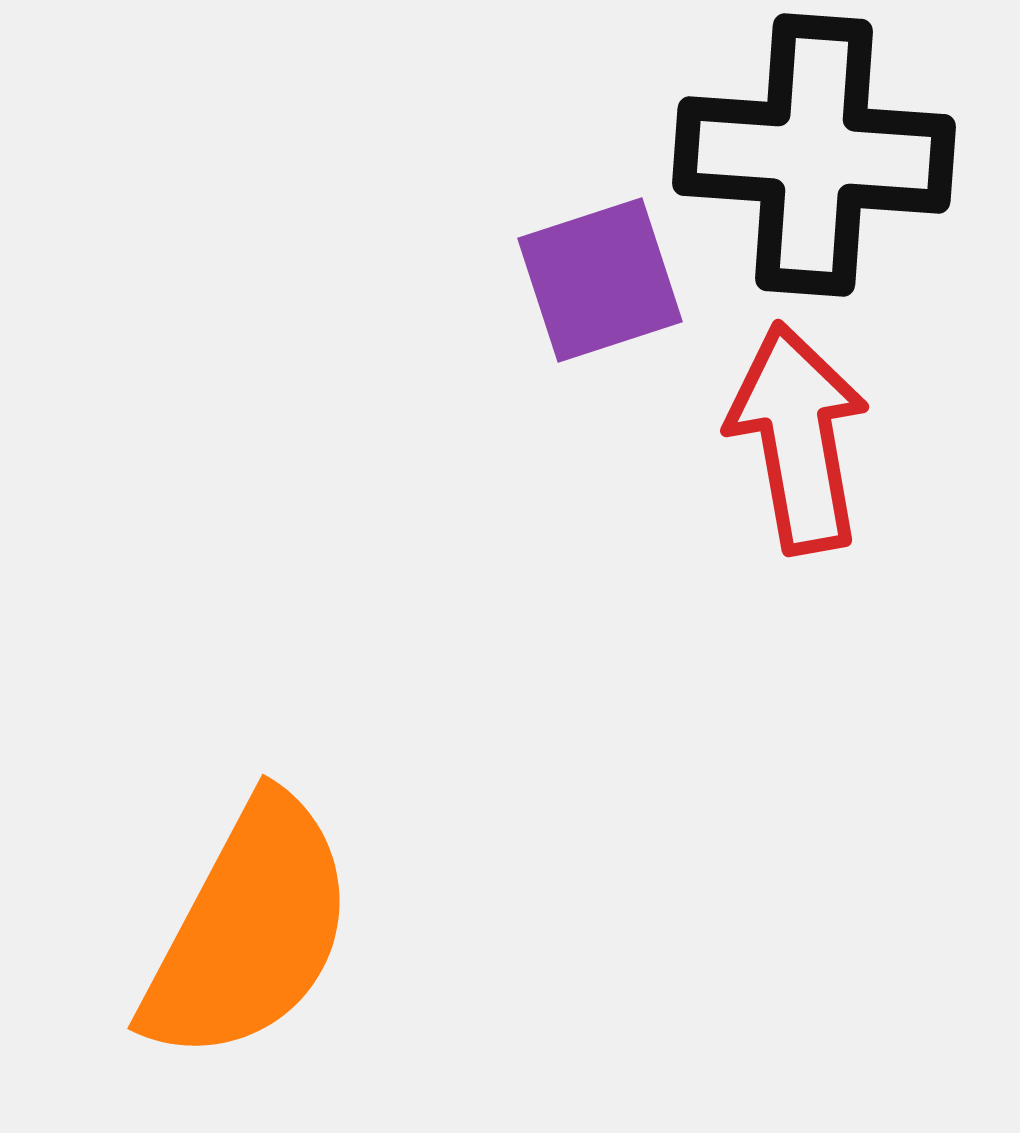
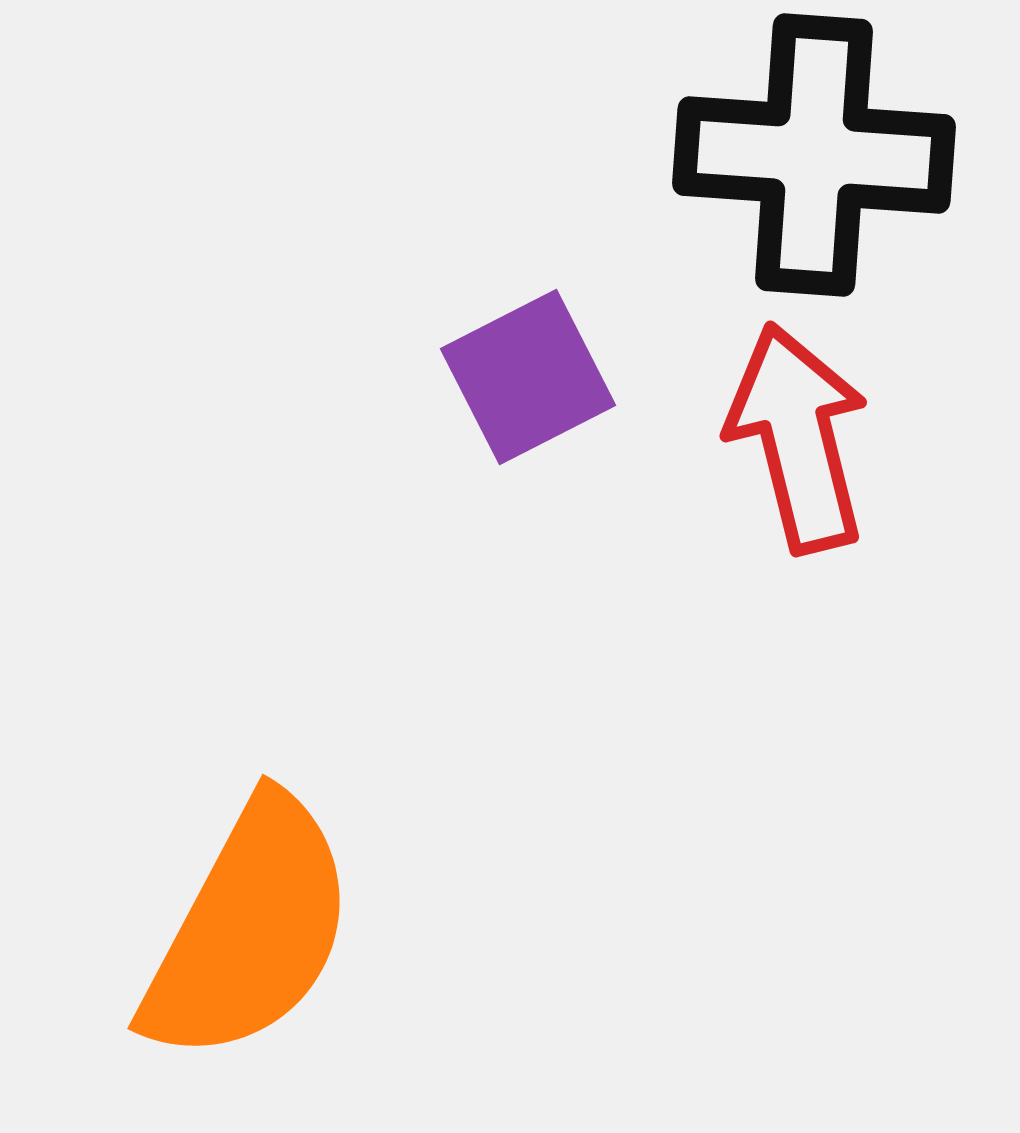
purple square: moved 72 px left, 97 px down; rotated 9 degrees counterclockwise
red arrow: rotated 4 degrees counterclockwise
